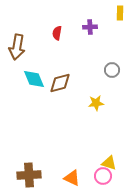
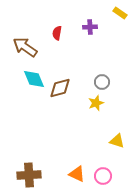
yellow rectangle: rotated 56 degrees counterclockwise
brown arrow: moved 8 px right; rotated 115 degrees clockwise
gray circle: moved 10 px left, 12 px down
brown diamond: moved 5 px down
yellow star: rotated 14 degrees counterclockwise
yellow triangle: moved 8 px right, 22 px up
orange triangle: moved 5 px right, 4 px up
